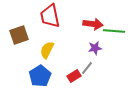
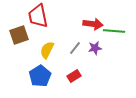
red trapezoid: moved 12 px left
gray line: moved 12 px left, 20 px up
